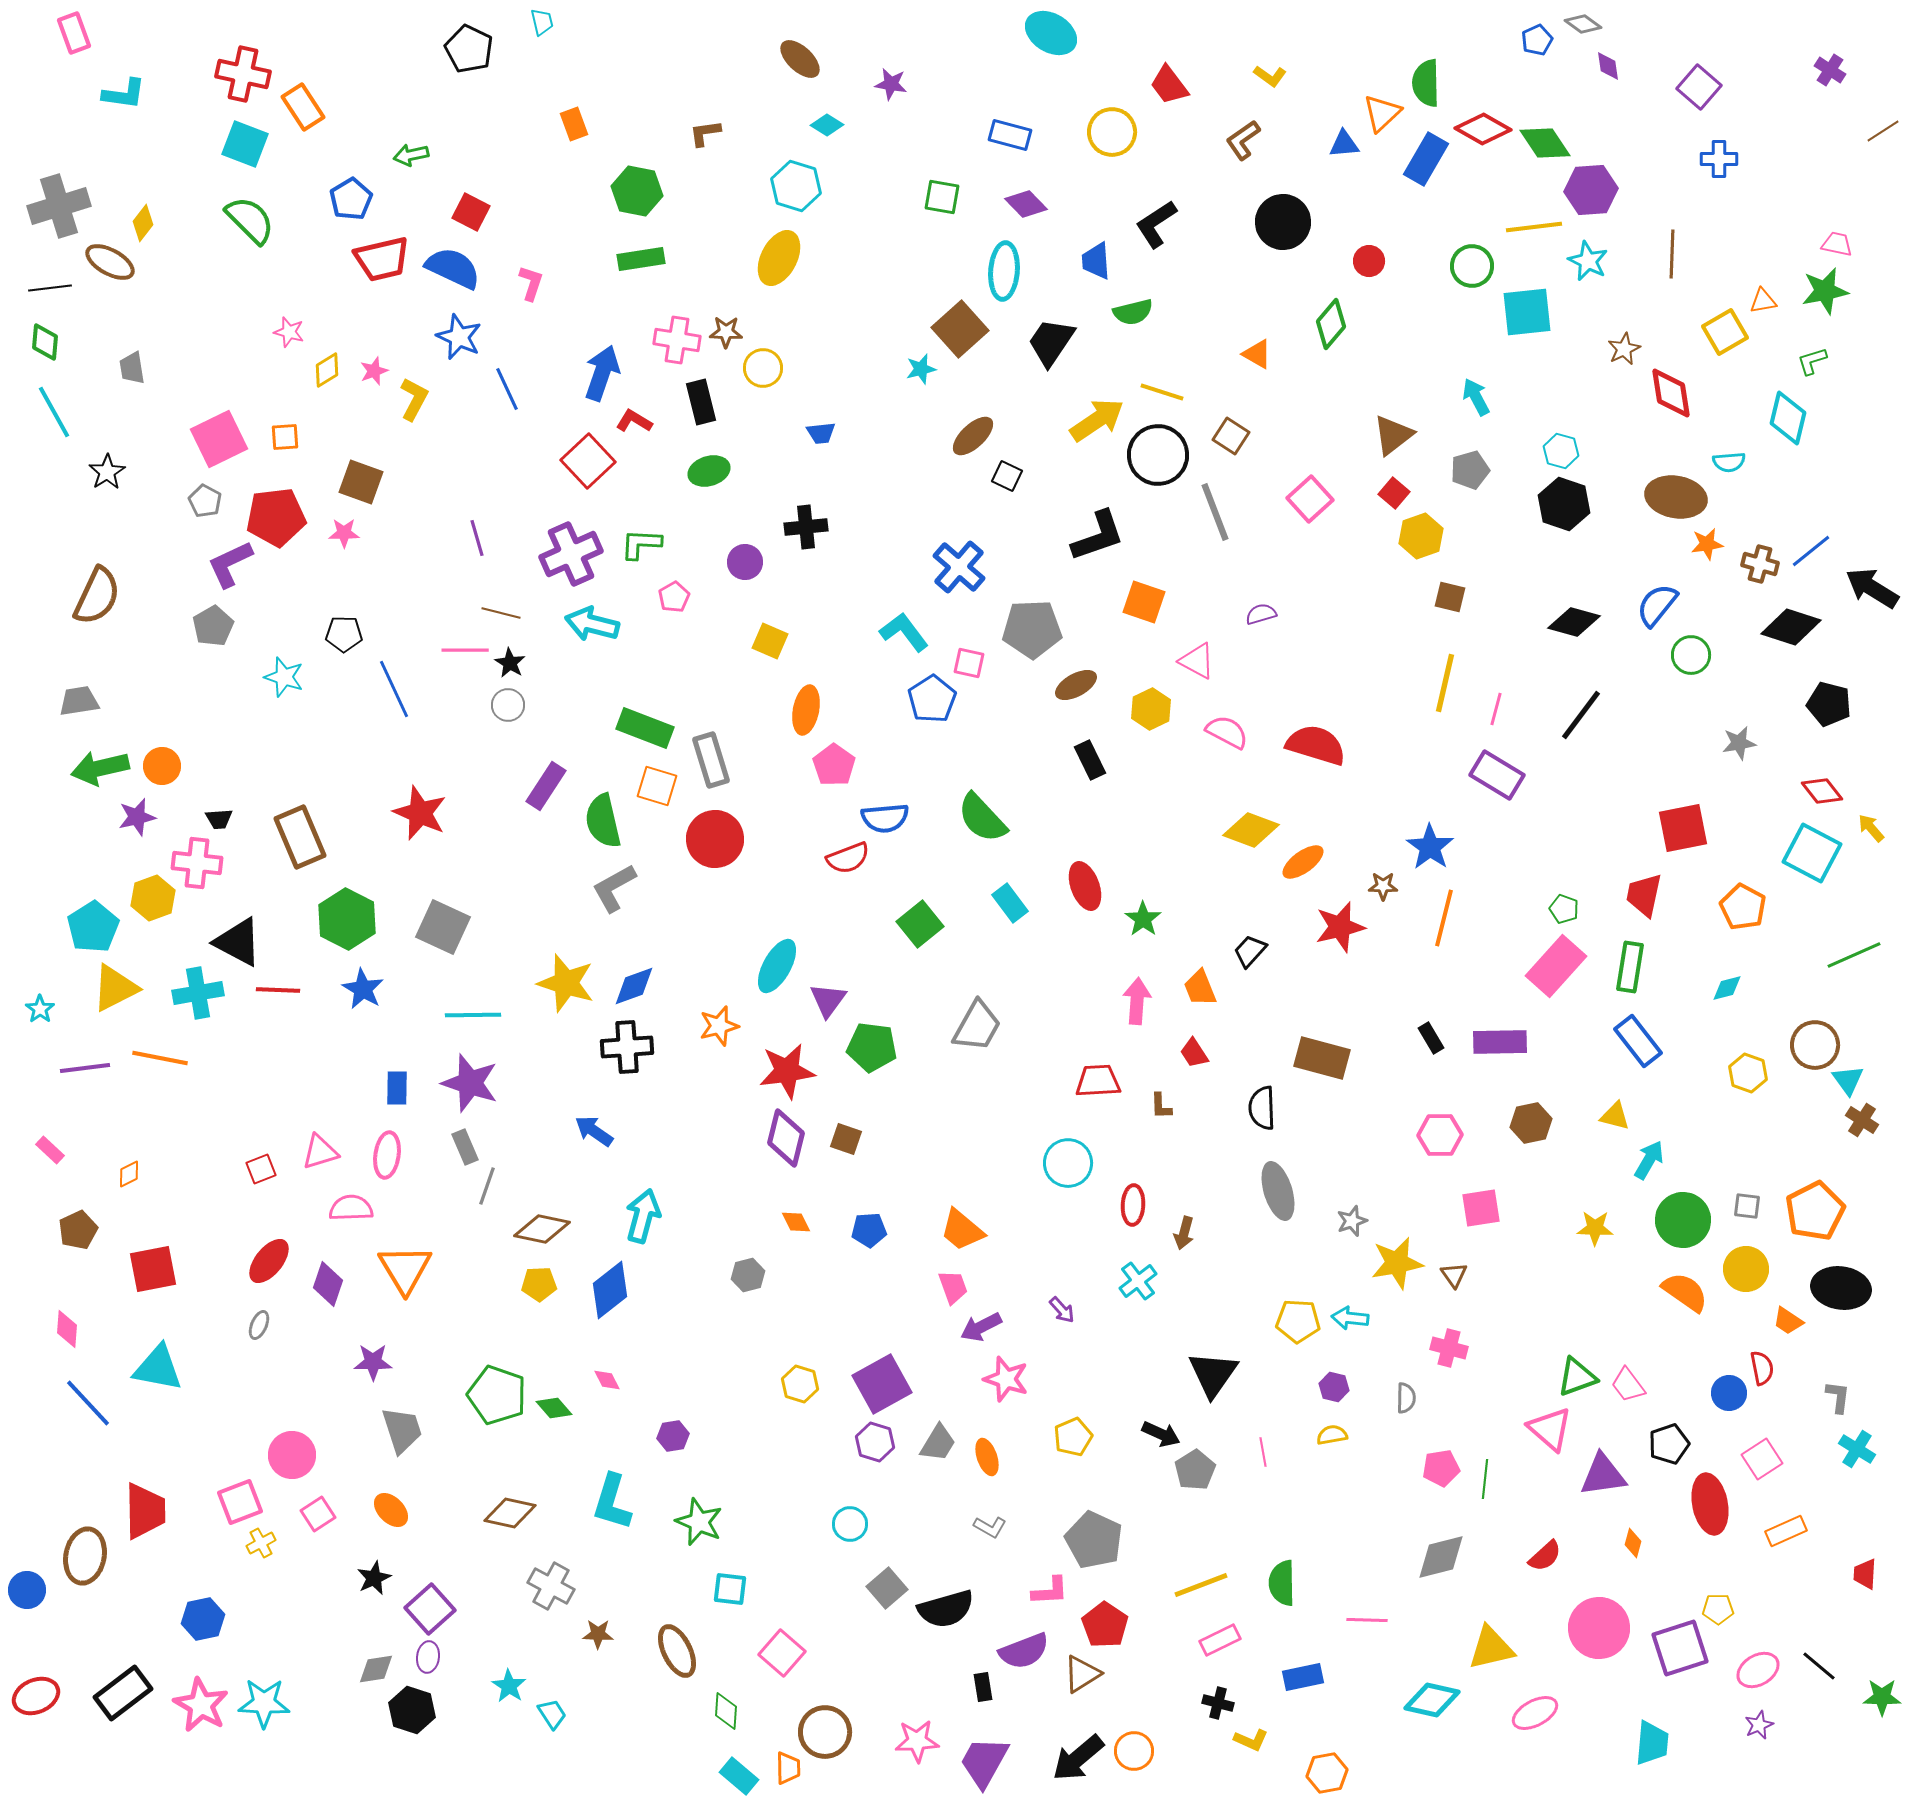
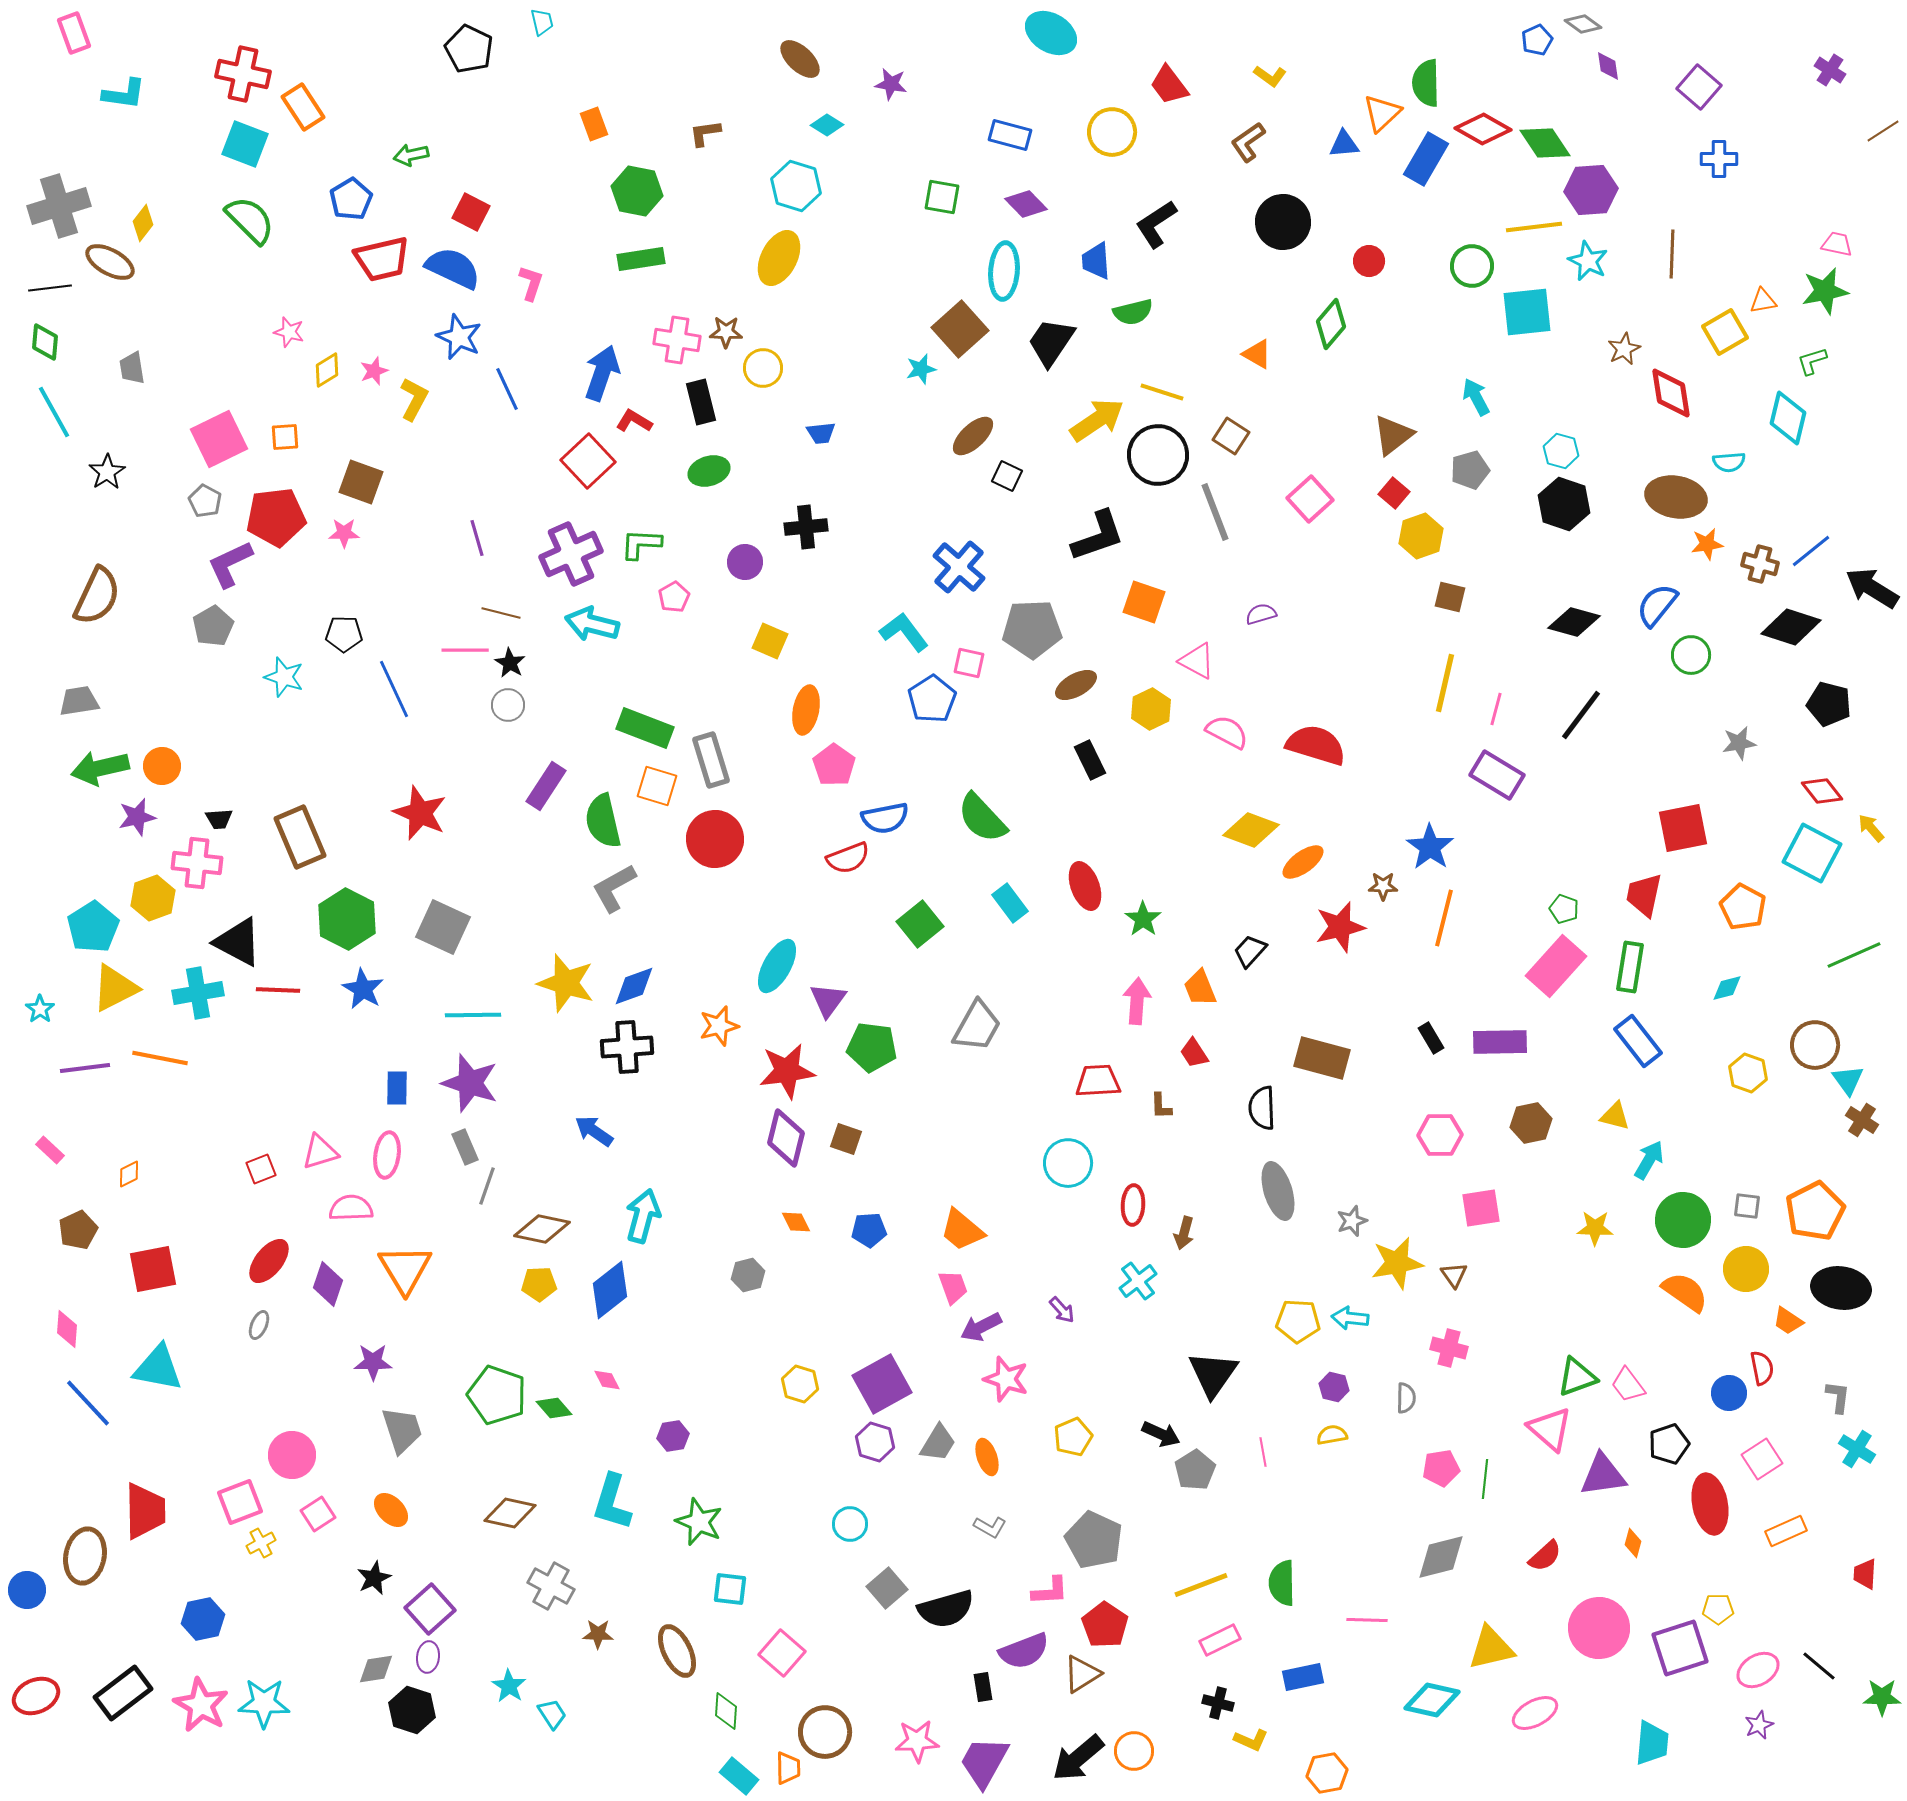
orange rectangle at (574, 124): moved 20 px right
brown L-shape at (1243, 140): moved 5 px right, 2 px down
blue semicircle at (885, 818): rotated 6 degrees counterclockwise
